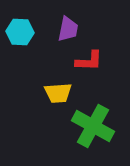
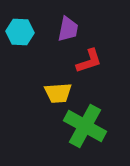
red L-shape: rotated 20 degrees counterclockwise
green cross: moved 8 px left
